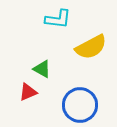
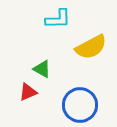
cyan L-shape: rotated 8 degrees counterclockwise
